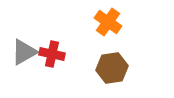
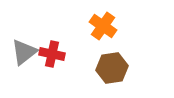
orange cross: moved 5 px left, 4 px down
gray triangle: rotated 8 degrees counterclockwise
